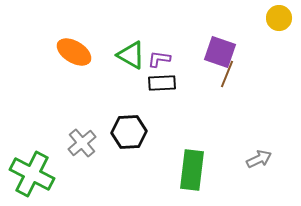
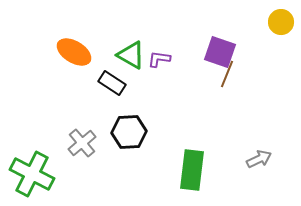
yellow circle: moved 2 px right, 4 px down
black rectangle: moved 50 px left; rotated 36 degrees clockwise
